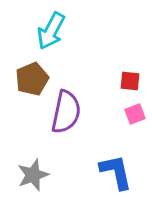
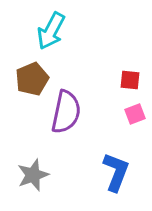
red square: moved 1 px up
blue L-shape: rotated 33 degrees clockwise
